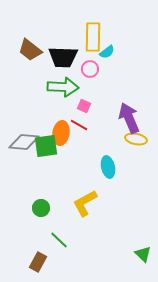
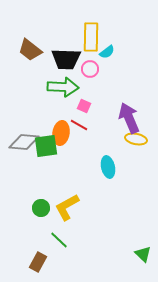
yellow rectangle: moved 2 px left
black trapezoid: moved 3 px right, 2 px down
yellow L-shape: moved 18 px left, 4 px down
